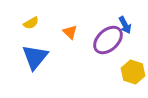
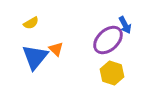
orange triangle: moved 14 px left, 17 px down
yellow hexagon: moved 21 px left, 1 px down
